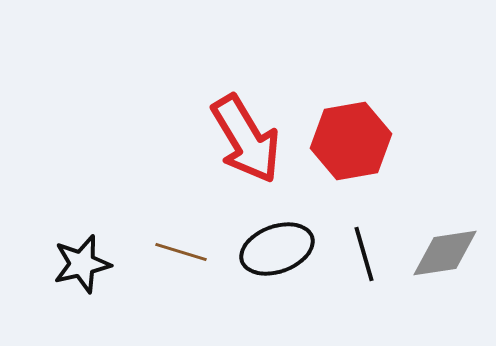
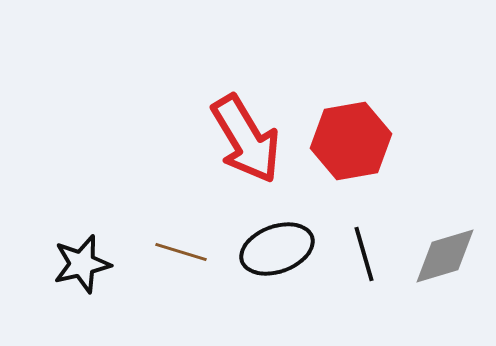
gray diamond: moved 3 px down; rotated 8 degrees counterclockwise
